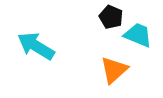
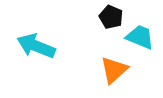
cyan trapezoid: moved 2 px right, 2 px down
cyan arrow: rotated 9 degrees counterclockwise
